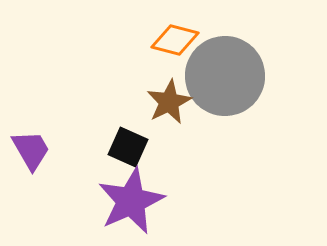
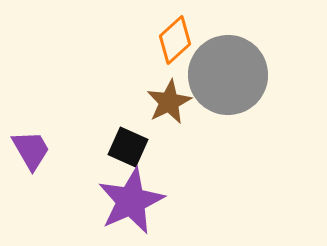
orange diamond: rotated 57 degrees counterclockwise
gray circle: moved 3 px right, 1 px up
